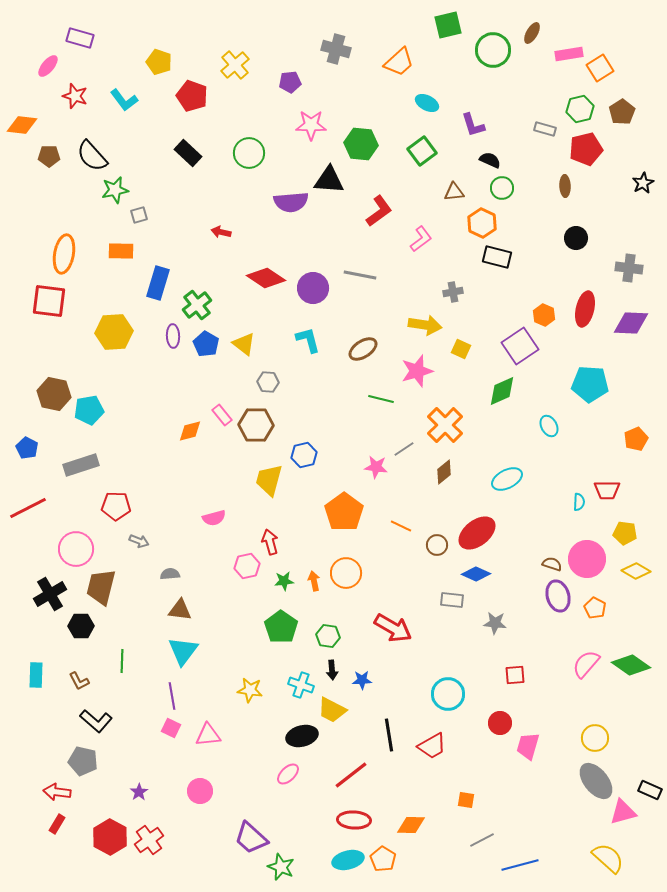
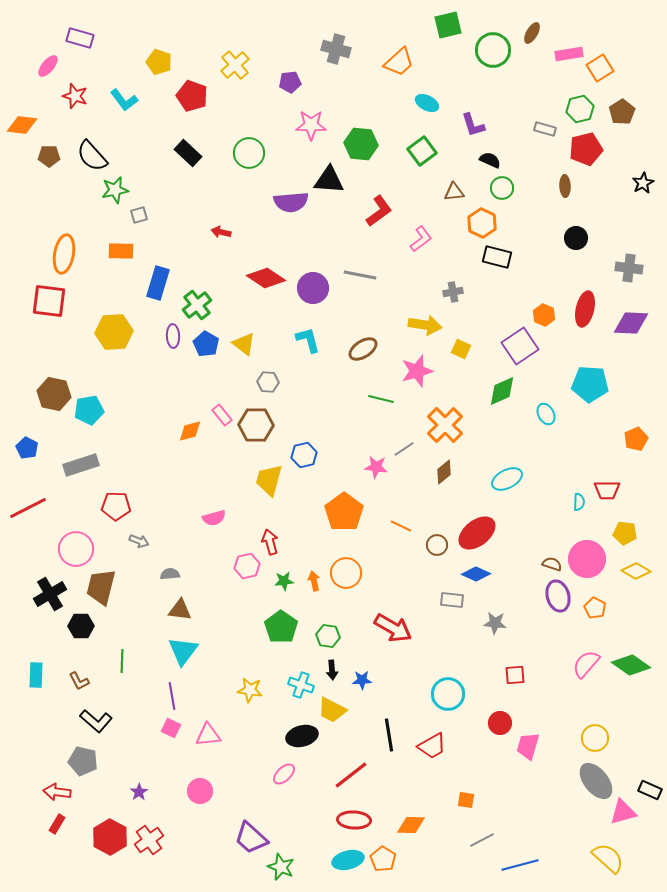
cyan ellipse at (549, 426): moved 3 px left, 12 px up
pink ellipse at (288, 774): moved 4 px left
